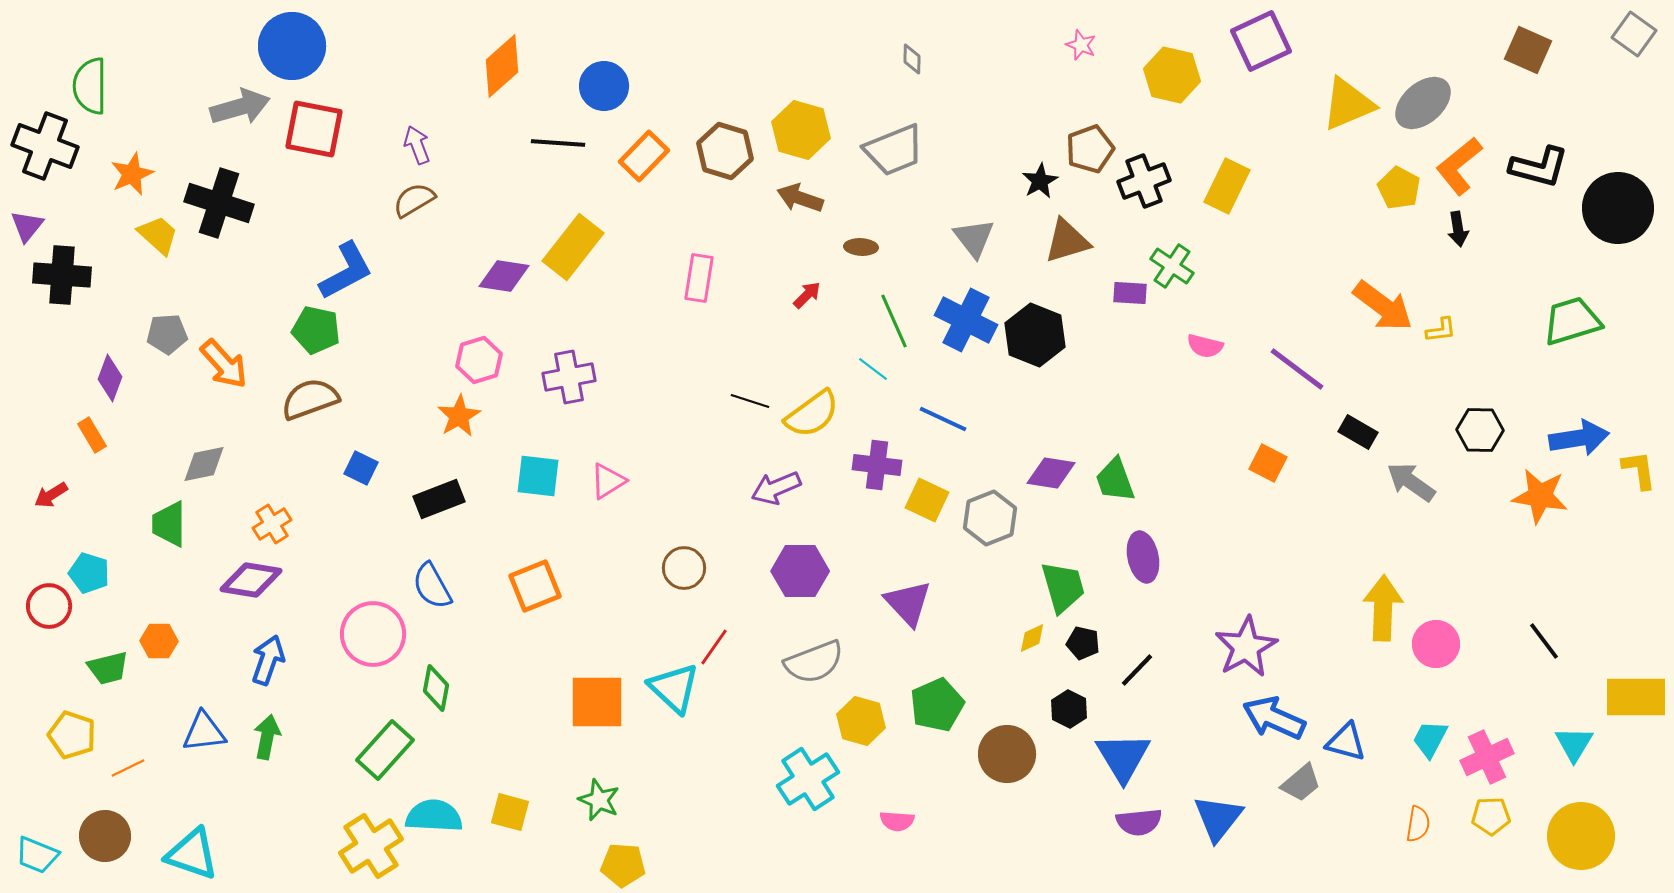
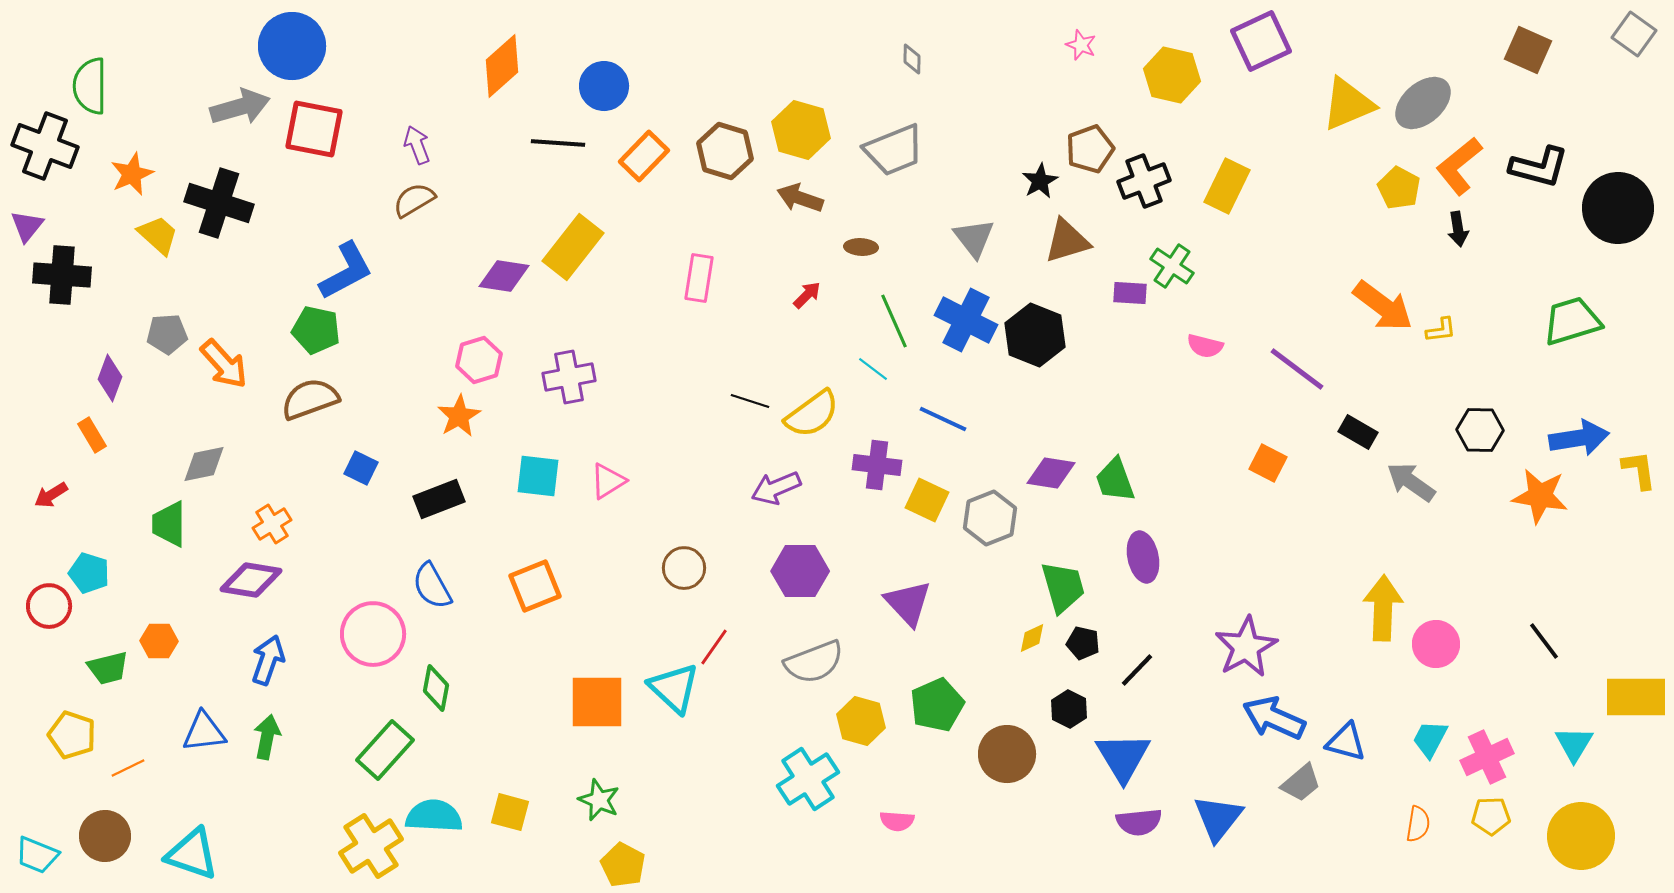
yellow pentagon at (623, 865): rotated 24 degrees clockwise
